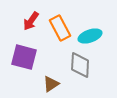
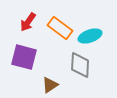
red arrow: moved 3 px left, 1 px down
orange rectangle: rotated 25 degrees counterclockwise
brown triangle: moved 1 px left, 1 px down
